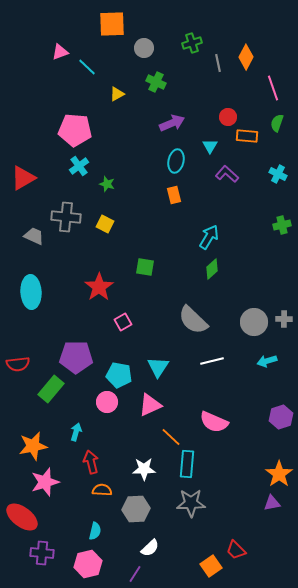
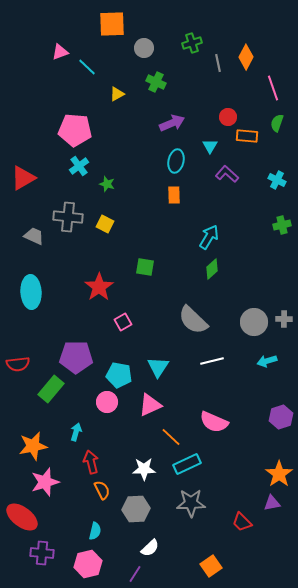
cyan cross at (278, 174): moved 1 px left, 6 px down
orange rectangle at (174, 195): rotated 12 degrees clockwise
gray cross at (66, 217): moved 2 px right
cyan rectangle at (187, 464): rotated 60 degrees clockwise
orange semicircle at (102, 490): rotated 60 degrees clockwise
red trapezoid at (236, 550): moved 6 px right, 28 px up
